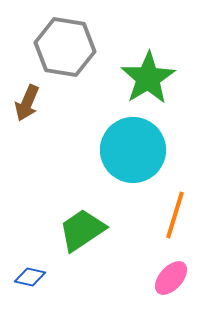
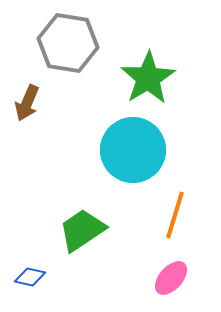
gray hexagon: moved 3 px right, 4 px up
